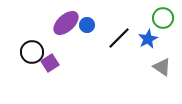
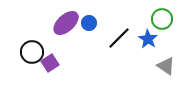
green circle: moved 1 px left, 1 px down
blue circle: moved 2 px right, 2 px up
blue star: rotated 12 degrees counterclockwise
gray triangle: moved 4 px right, 1 px up
